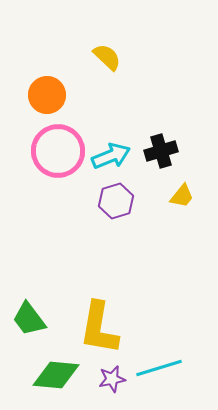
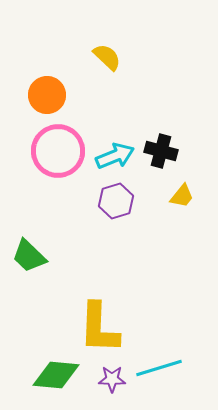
black cross: rotated 32 degrees clockwise
cyan arrow: moved 4 px right
green trapezoid: moved 63 px up; rotated 9 degrees counterclockwise
yellow L-shape: rotated 8 degrees counterclockwise
purple star: rotated 12 degrees clockwise
